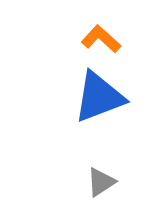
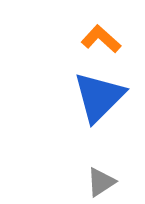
blue triangle: rotated 24 degrees counterclockwise
